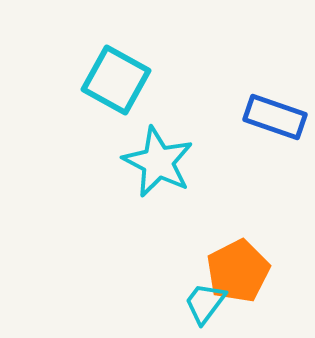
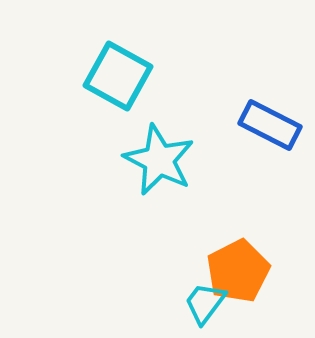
cyan square: moved 2 px right, 4 px up
blue rectangle: moved 5 px left, 8 px down; rotated 8 degrees clockwise
cyan star: moved 1 px right, 2 px up
